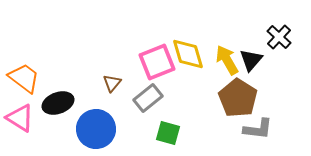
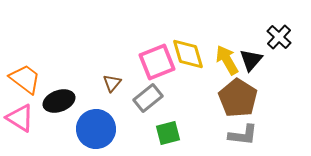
orange trapezoid: moved 1 px right, 1 px down
black ellipse: moved 1 px right, 2 px up
gray L-shape: moved 15 px left, 6 px down
green square: rotated 30 degrees counterclockwise
